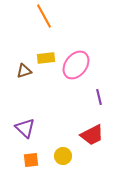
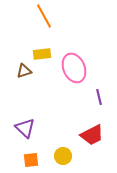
yellow rectangle: moved 4 px left, 4 px up
pink ellipse: moved 2 px left, 3 px down; rotated 60 degrees counterclockwise
